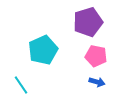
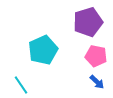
blue arrow: rotated 28 degrees clockwise
